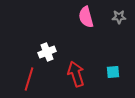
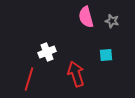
gray star: moved 7 px left, 4 px down; rotated 16 degrees clockwise
cyan square: moved 7 px left, 17 px up
